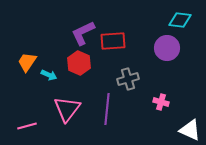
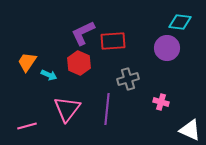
cyan diamond: moved 2 px down
